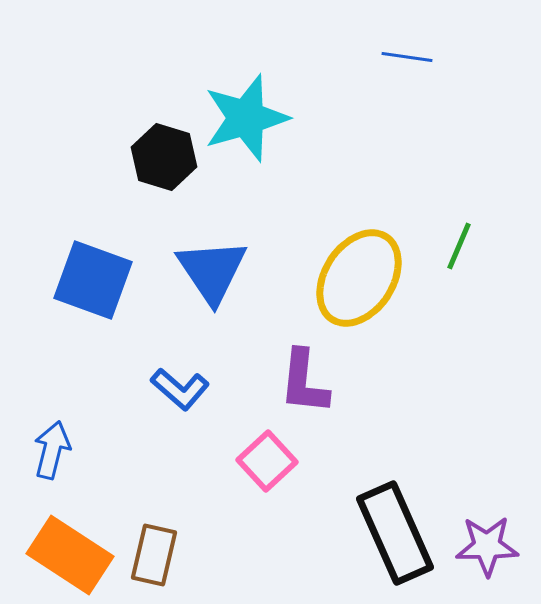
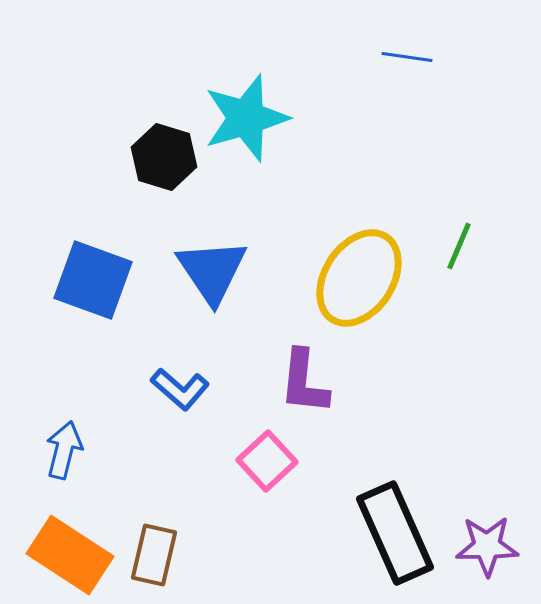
blue arrow: moved 12 px right
